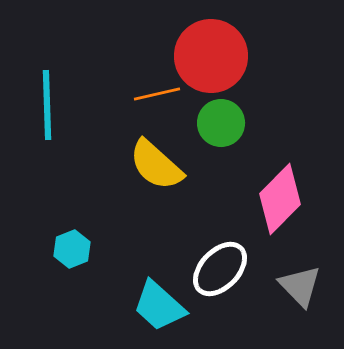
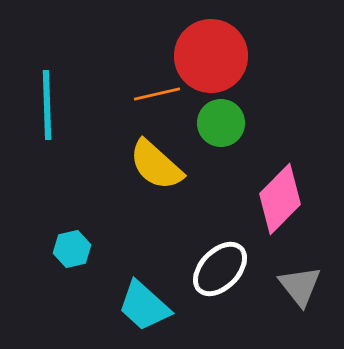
cyan hexagon: rotated 9 degrees clockwise
gray triangle: rotated 6 degrees clockwise
cyan trapezoid: moved 15 px left
